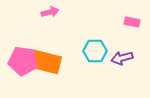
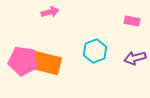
pink rectangle: moved 1 px up
cyan hexagon: rotated 20 degrees counterclockwise
purple arrow: moved 13 px right
orange rectangle: moved 1 px down
